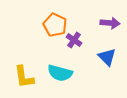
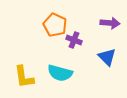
purple cross: rotated 14 degrees counterclockwise
